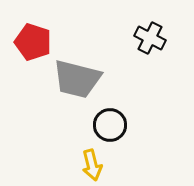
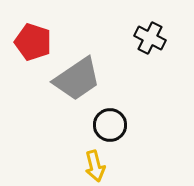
gray trapezoid: rotated 48 degrees counterclockwise
yellow arrow: moved 3 px right, 1 px down
